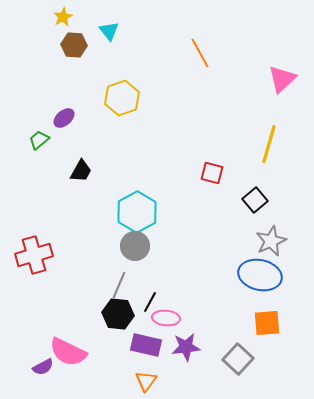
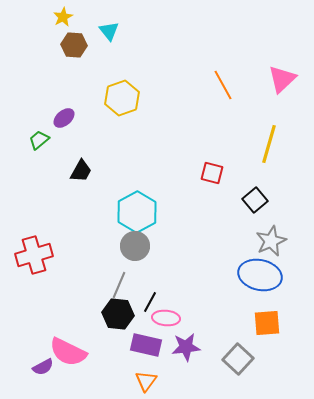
orange line: moved 23 px right, 32 px down
